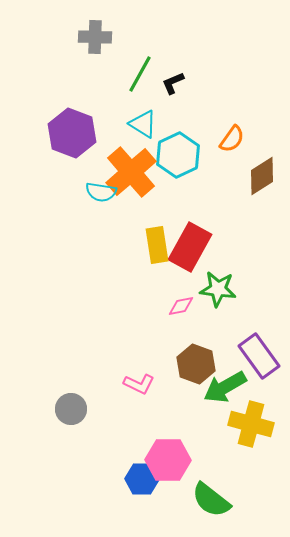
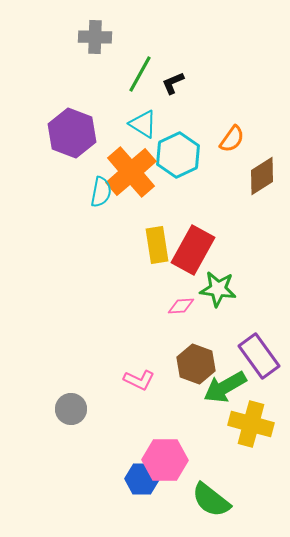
cyan semicircle: rotated 88 degrees counterclockwise
red rectangle: moved 3 px right, 3 px down
pink diamond: rotated 8 degrees clockwise
pink L-shape: moved 4 px up
pink hexagon: moved 3 px left
